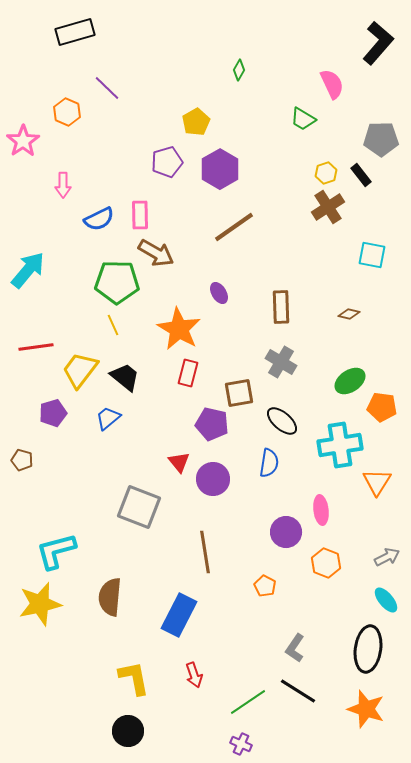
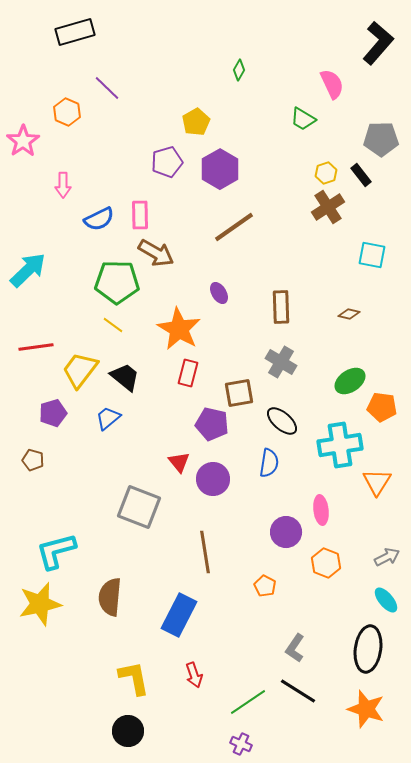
cyan arrow at (28, 270): rotated 6 degrees clockwise
yellow line at (113, 325): rotated 30 degrees counterclockwise
brown pentagon at (22, 460): moved 11 px right
